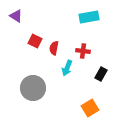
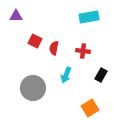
purple triangle: rotated 32 degrees counterclockwise
cyan arrow: moved 1 px left, 7 px down
black rectangle: moved 1 px down
